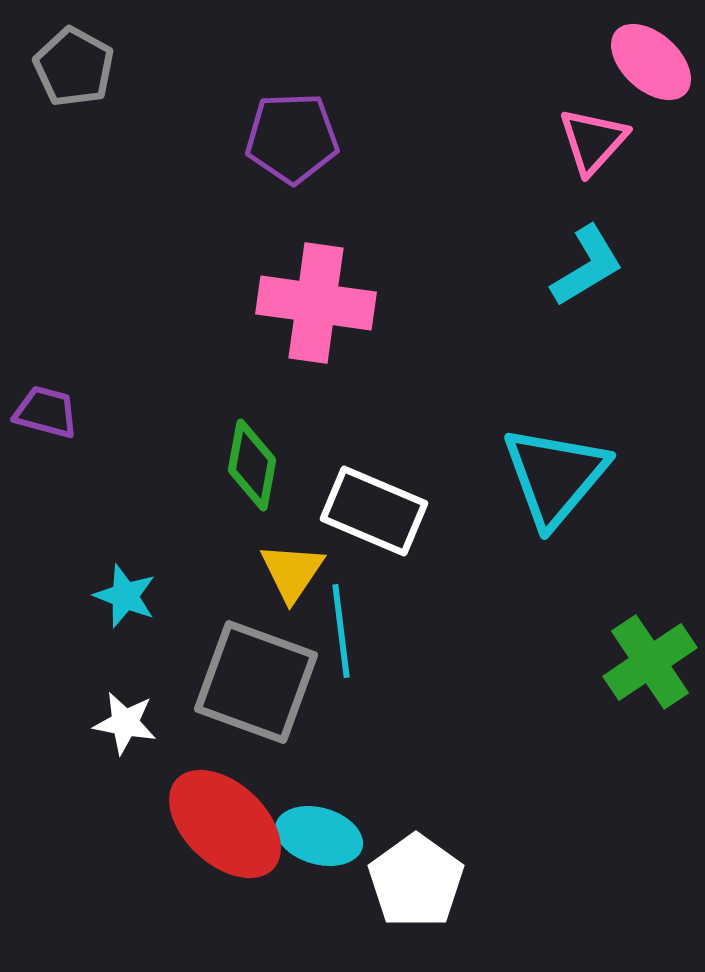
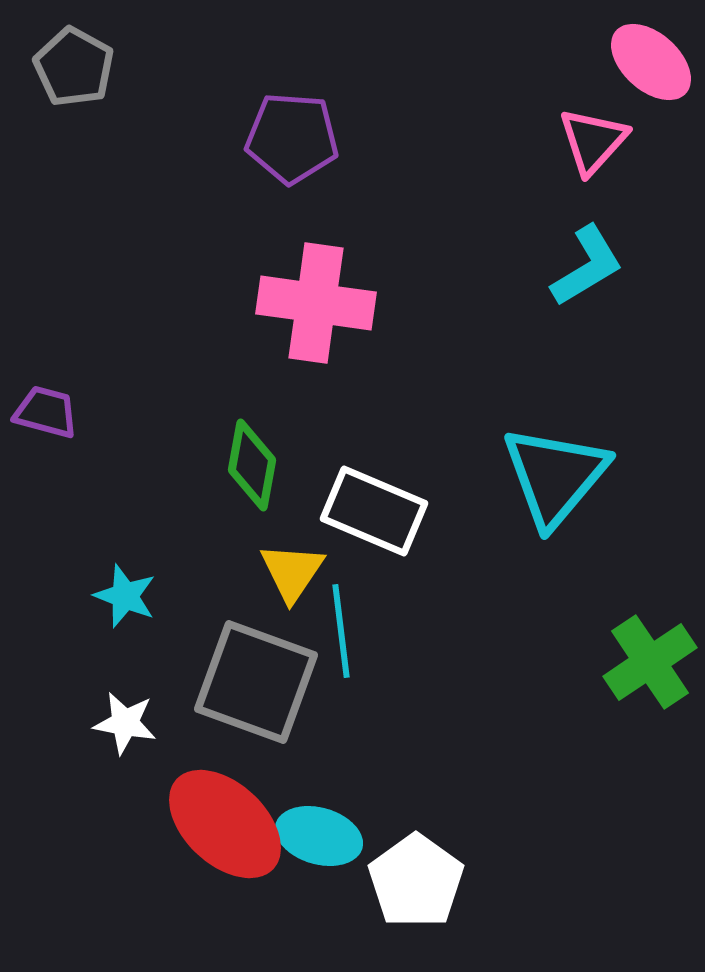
purple pentagon: rotated 6 degrees clockwise
